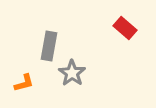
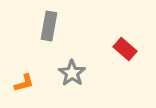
red rectangle: moved 21 px down
gray rectangle: moved 20 px up
